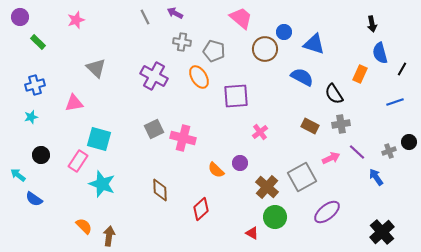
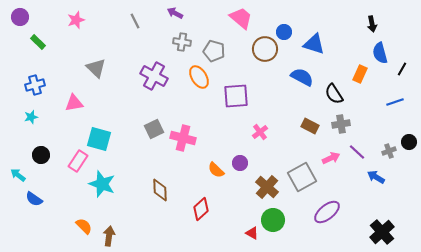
gray line at (145, 17): moved 10 px left, 4 px down
blue arrow at (376, 177): rotated 24 degrees counterclockwise
green circle at (275, 217): moved 2 px left, 3 px down
